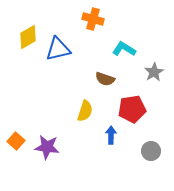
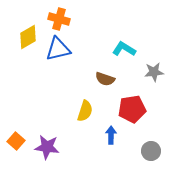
orange cross: moved 34 px left
gray star: rotated 24 degrees clockwise
